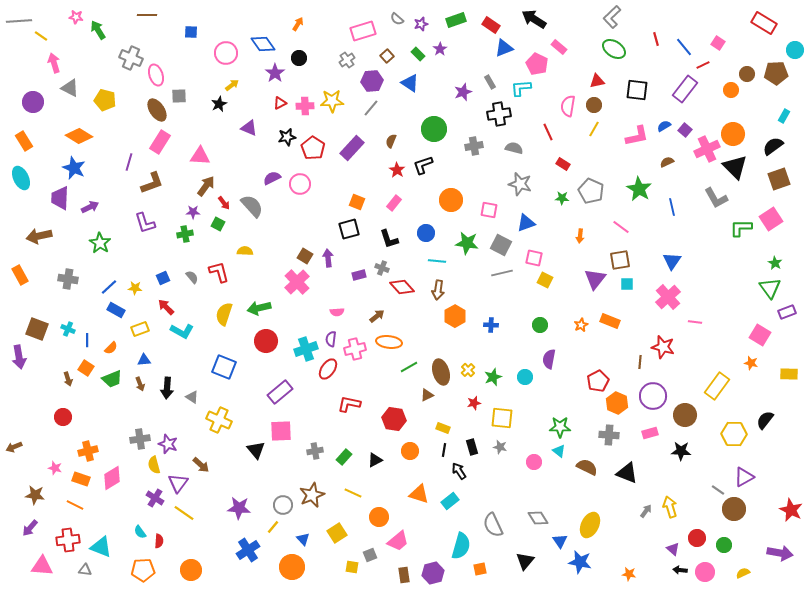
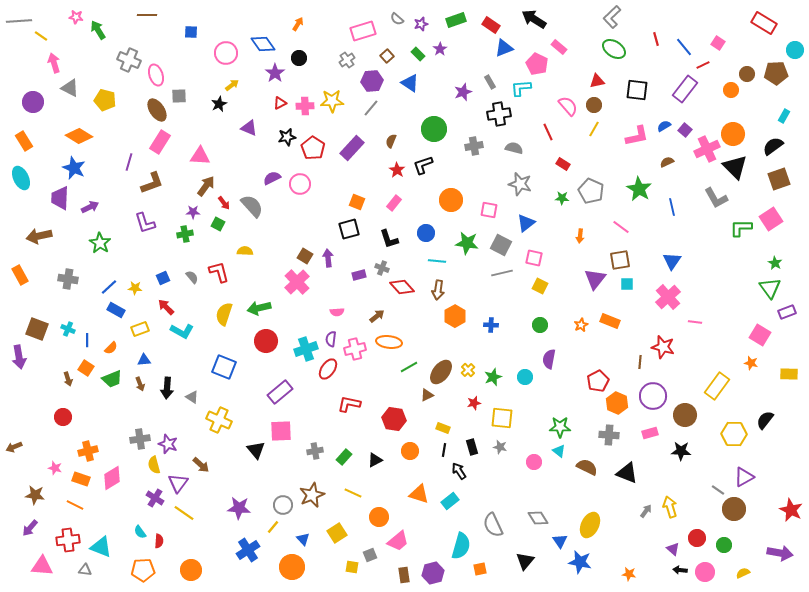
gray cross at (131, 58): moved 2 px left, 2 px down
pink semicircle at (568, 106): rotated 130 degrees clockwise
blue triangle at (526, 223): rotated 18 degrees counterclockwise
yellow square at (545, 280): moved 5 px left, 6 px down
brown ellipse at (441, 372): rotated 55 degrees clockwise
